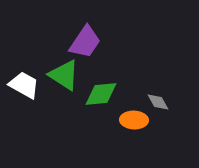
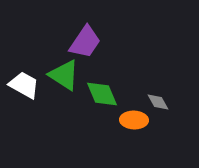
green diamond: moved 1 px right; rotated 72 degrees clockwise
